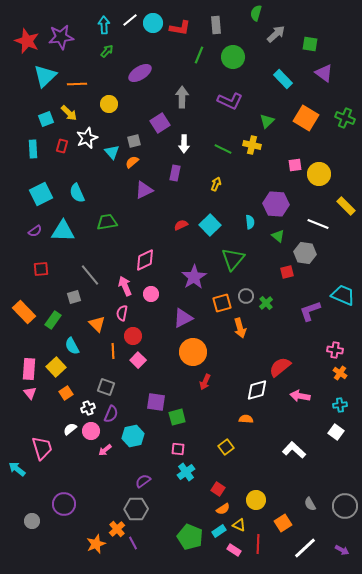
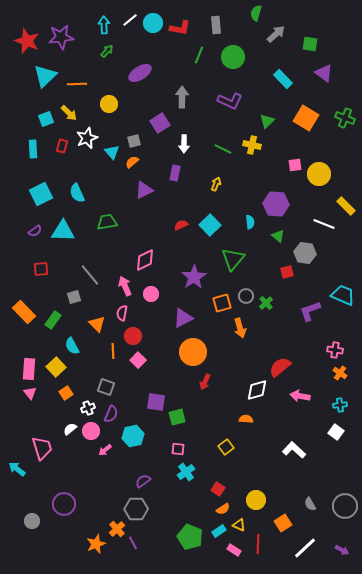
white line at (318, 224): moved 6 px right
